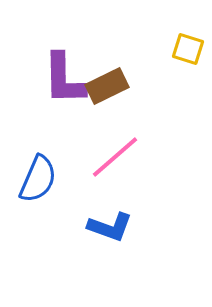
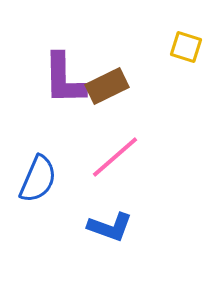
yellow square: moved 2 px left, 2 px up
